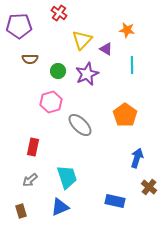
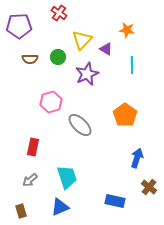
green circle: moved 14 px up
